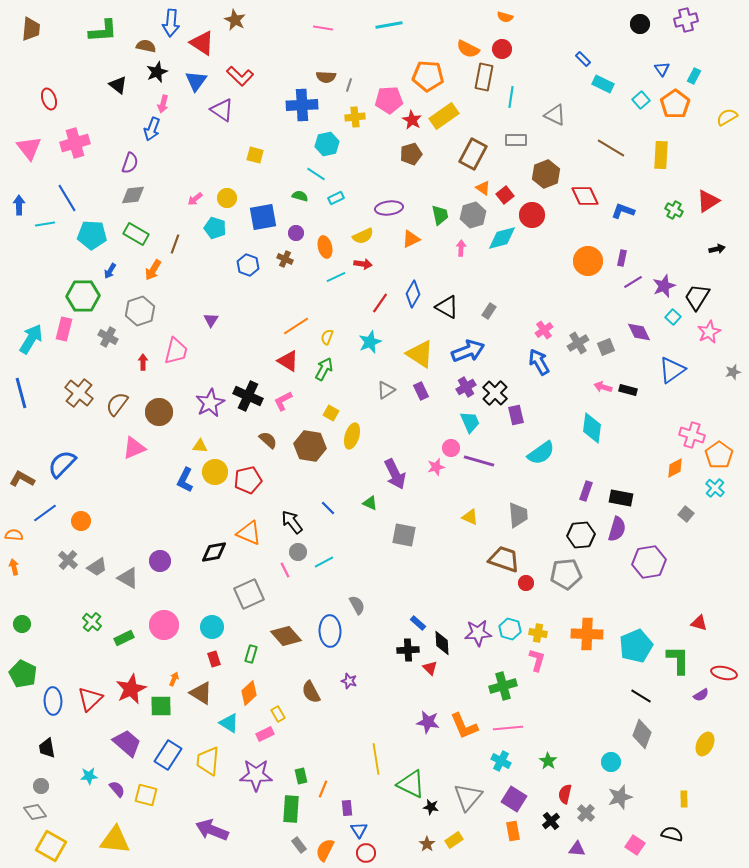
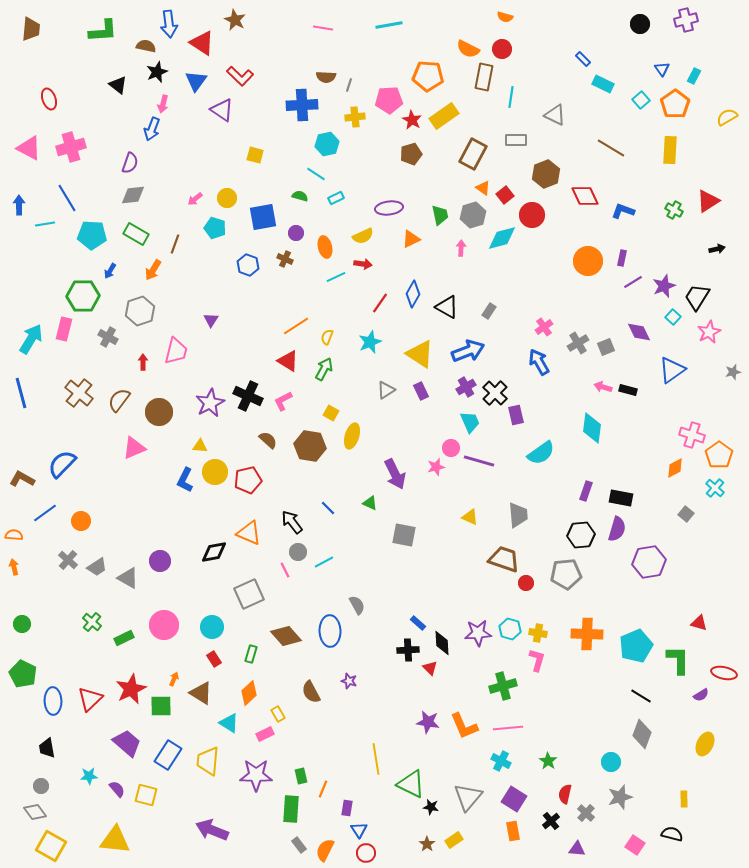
blue arrow at (171, 23): moved 2 px left, 1 px down; rotated 12 degrees counterclockwise
pink cross at (75, 143): moved 4 px left, 4 px down
pink triangle at (29, 148): rotated 24 degrees counterclockwise
yellow rectangle at (661, 155): moved 9 px right, 5 px up
pink cross at (544, 330): moved 3 px up
brown semicircle at (117, 404): moved 2 px right, 4 px up
red rectangle at (214, 659): rotated 14 degrees counterclockwise
purple rectangle at (347, 808): rotated 14 degrees clockwise
